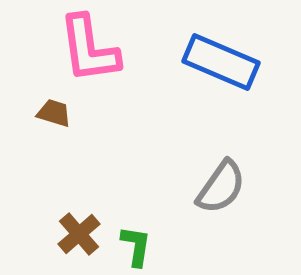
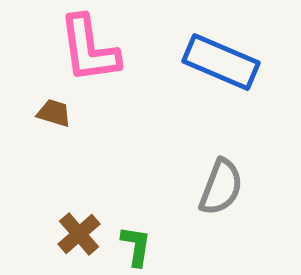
gray semicircle: rotated 14 degrees counterclockwise
